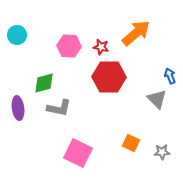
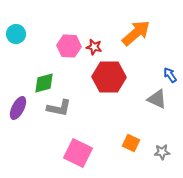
cyan circle: moved 1 px left, 1 px up
red star: moved 7 px left
blue arrow: moved 1 px up; rotated 14 degrees counterclockwise
gray triangle: rotated 20 degrees counterclockwise
purple ellipse: rotated 35 degrees clockwise
